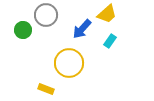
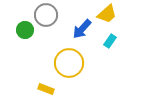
green circle: moved 2 px right
